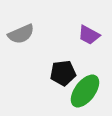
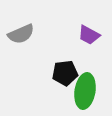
black pentagon: moved 2 px right
green ellipse: rotated 28 degrees counterclockwise
